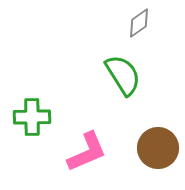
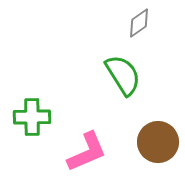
brown circle: moved 6 px up
